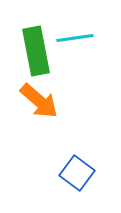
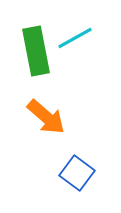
cyan line: rotated 21 degrees counterclockwise
orange arrow: moved 7 px right, 16 px down
